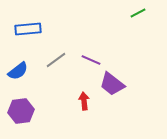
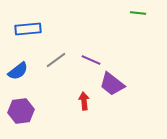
green line: rotated 35 degrees clockwise
